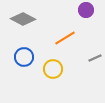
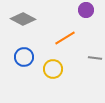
gray line: rotated 32 degrees clockwise
